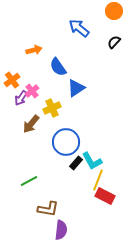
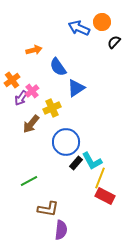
orange circle: moved 12 px left, 11 px down
blue arrow: rotated 15 degrees counterclockwise
yellow line: moved 2 px right, 2 px up
